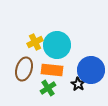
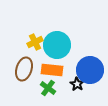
blue circle: moved 1 px left
black star: moved 1 px left
green cross: rotated 21 degrees counterclockwise
